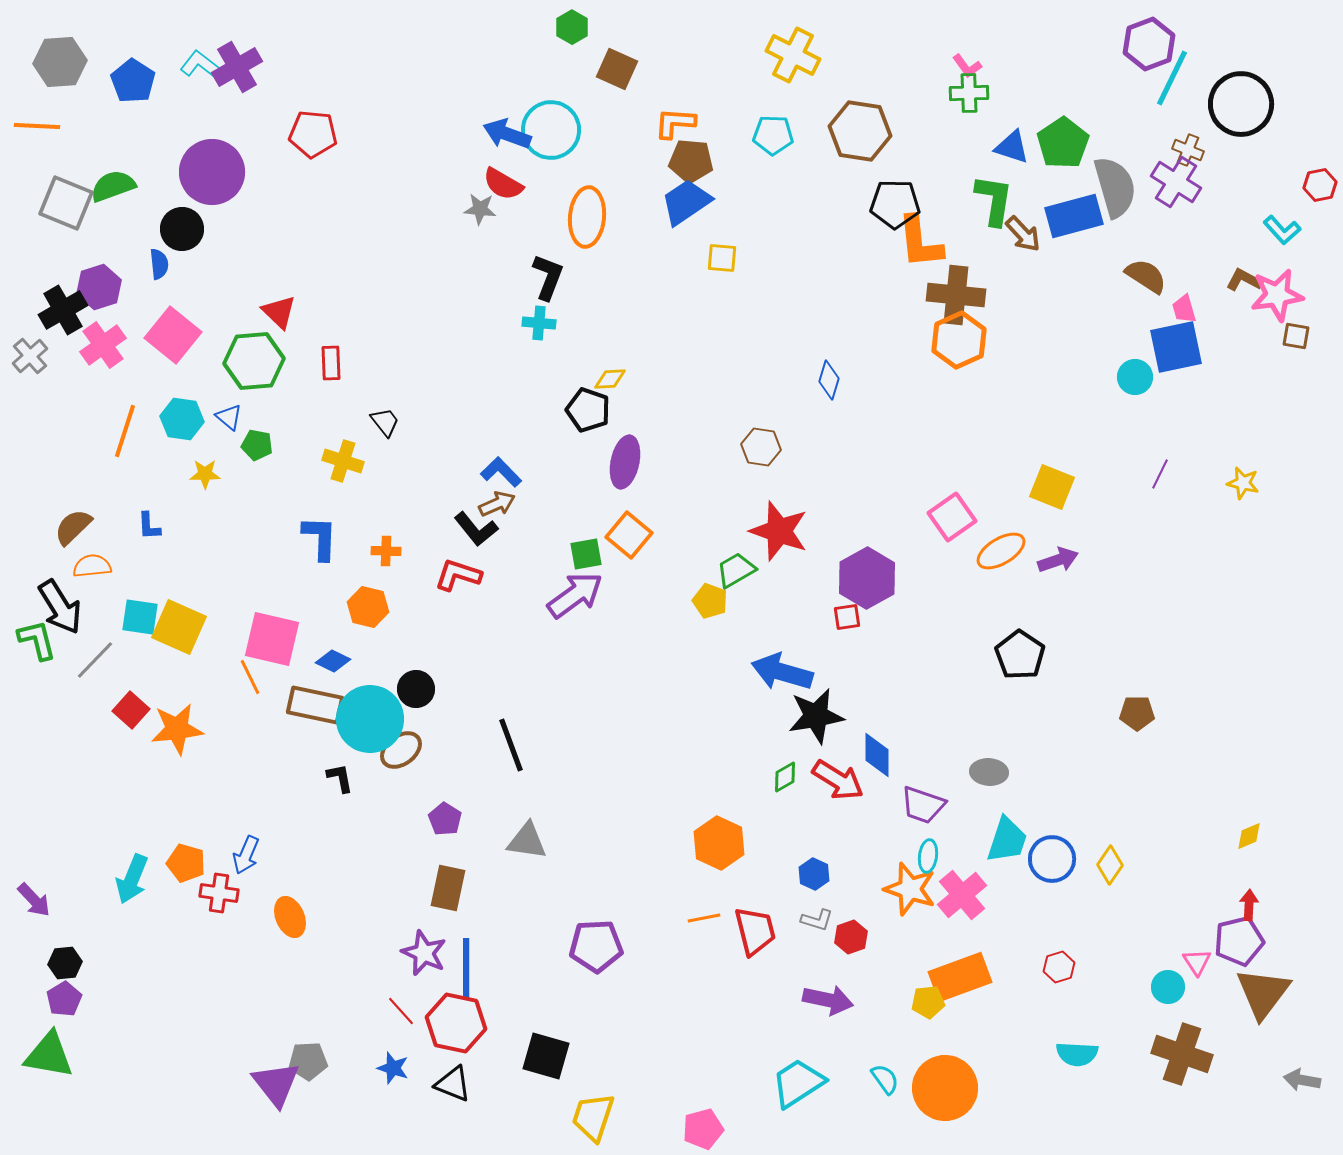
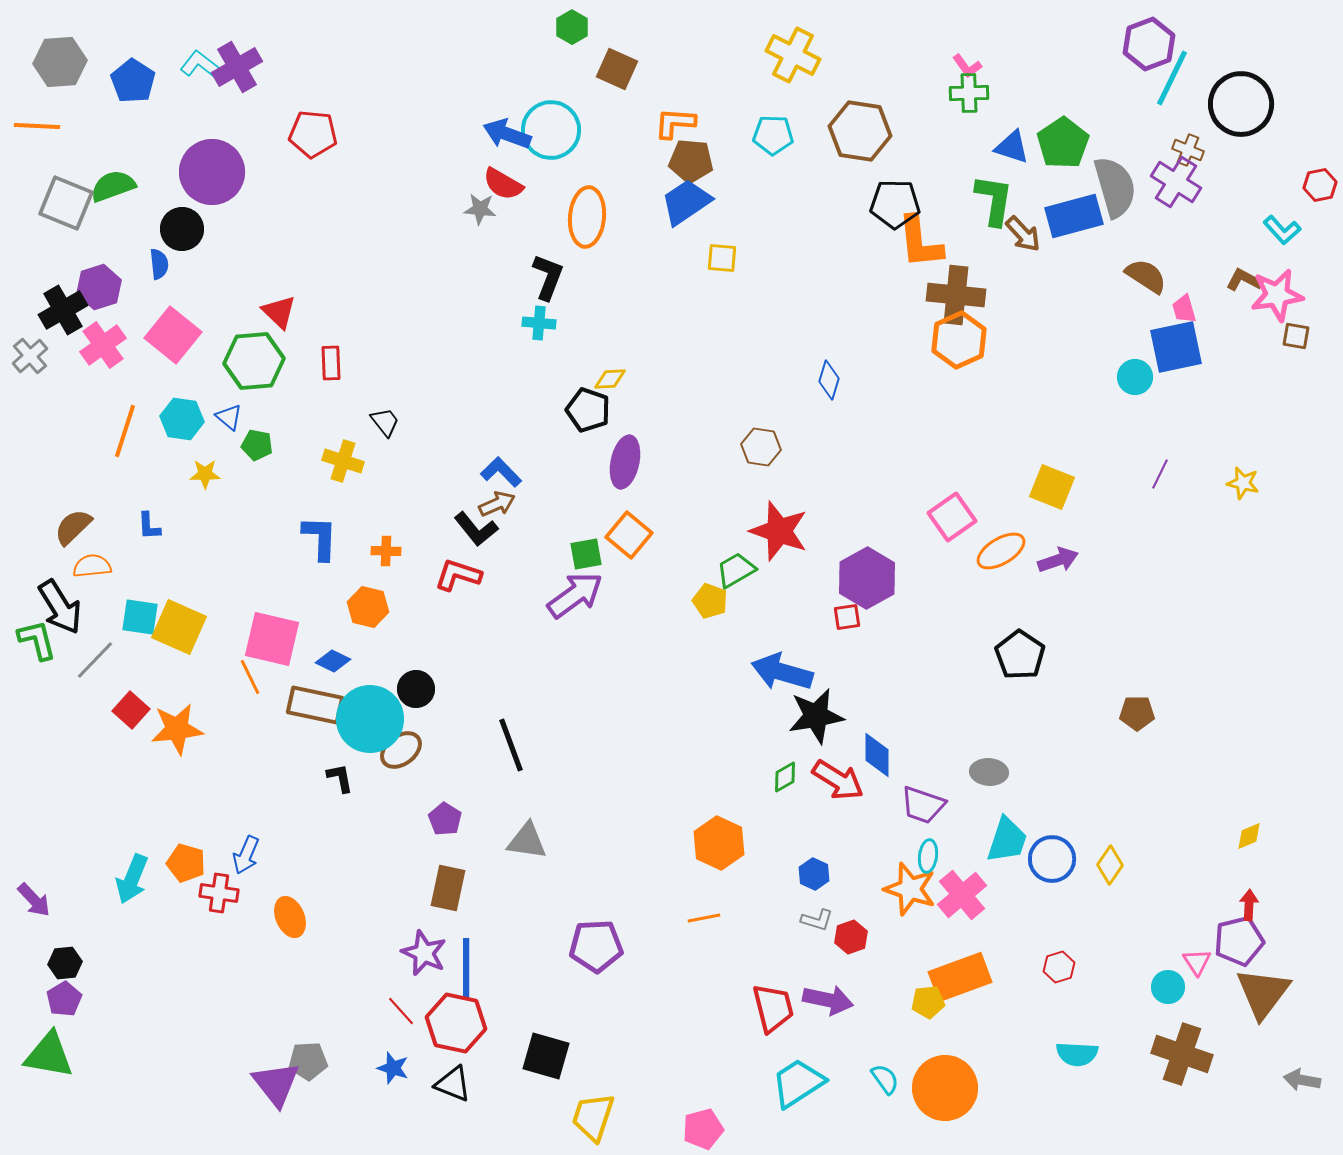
red trapezoid at (755, 931): moved 18 px right, 77 px down
